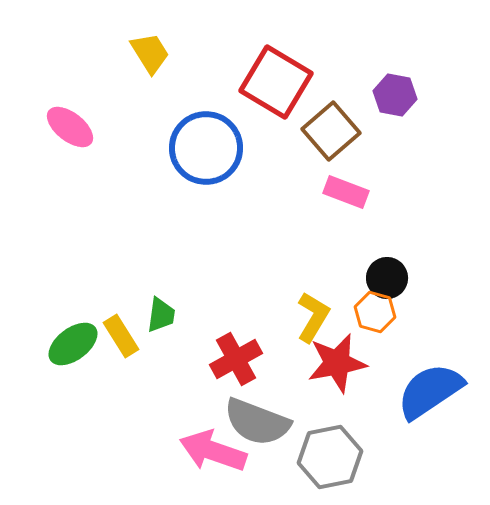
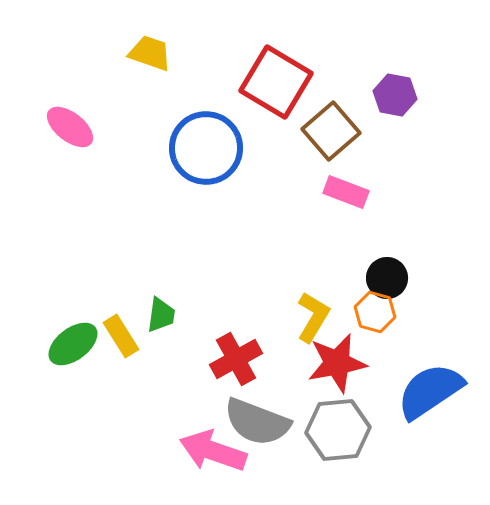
yellow trapezoid: rotated 39 degrees counterclockwise
gray hexagon: moved 8 px right, 27 px up; rotated 6 degrees clockwise
